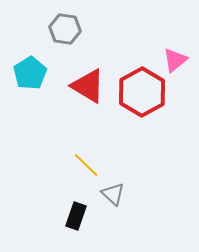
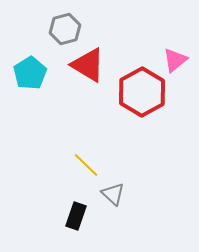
gray hexagon: rotated 24 degrees counterclockwise
red triangle: moved 21 px up
